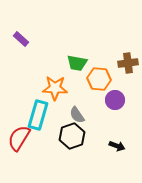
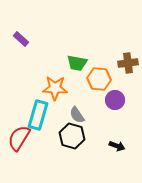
black hexagon: rotated 25 degrees counterclockwise
